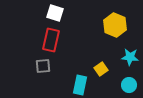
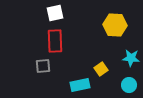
white square: rotated 30 degrees counterclockwise
yellow hexagon: rotated 20 degrees counterclockwise
red rectangle: moved 4 px right, 1 px down; rotated 15 degrees counterclockwise
cyan star: moved 1 px right, 1 px down
cyan rectangle: rotated 66 degrees clockwise
